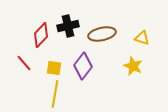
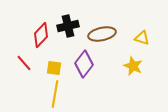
purple diamond: moved 1 px right, 2 px up
